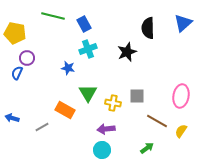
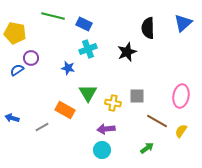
blue rectangle: rotated 35 degrees counterclockwise
purple circle: moved 4 px right
blue semicircle: moved 3 px up; rotated 32 degrees clockwise
